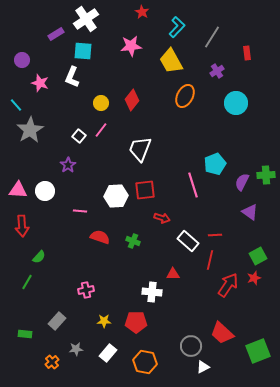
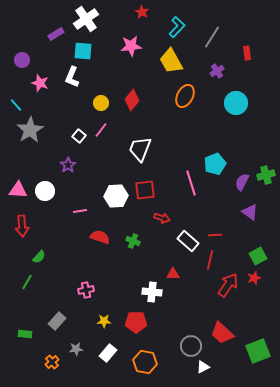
green cross at (266, 175): rotated 12 degrees counterclockwise
pink line at (193, 185): moved 2 px left, 2 px up
pink line at (80, 211): rotated 16 degrees counterclockwise
